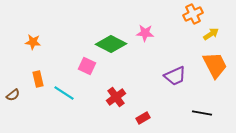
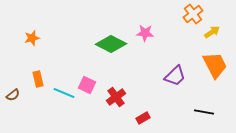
orange cross: rotated 12 degrees counterclockwise
yellow arrow: moved 1 px right, 2 px up
orange star: moved 1 px left, 4 px up; rotated 21 degrees counterclockwise
pink square: moved 19 px down
purple trapezoid: rotated 20 degrees counterclockwise
cyan line: rotated 10 degrees counterclockwise
black line: moved 2 px right, 1 px up
